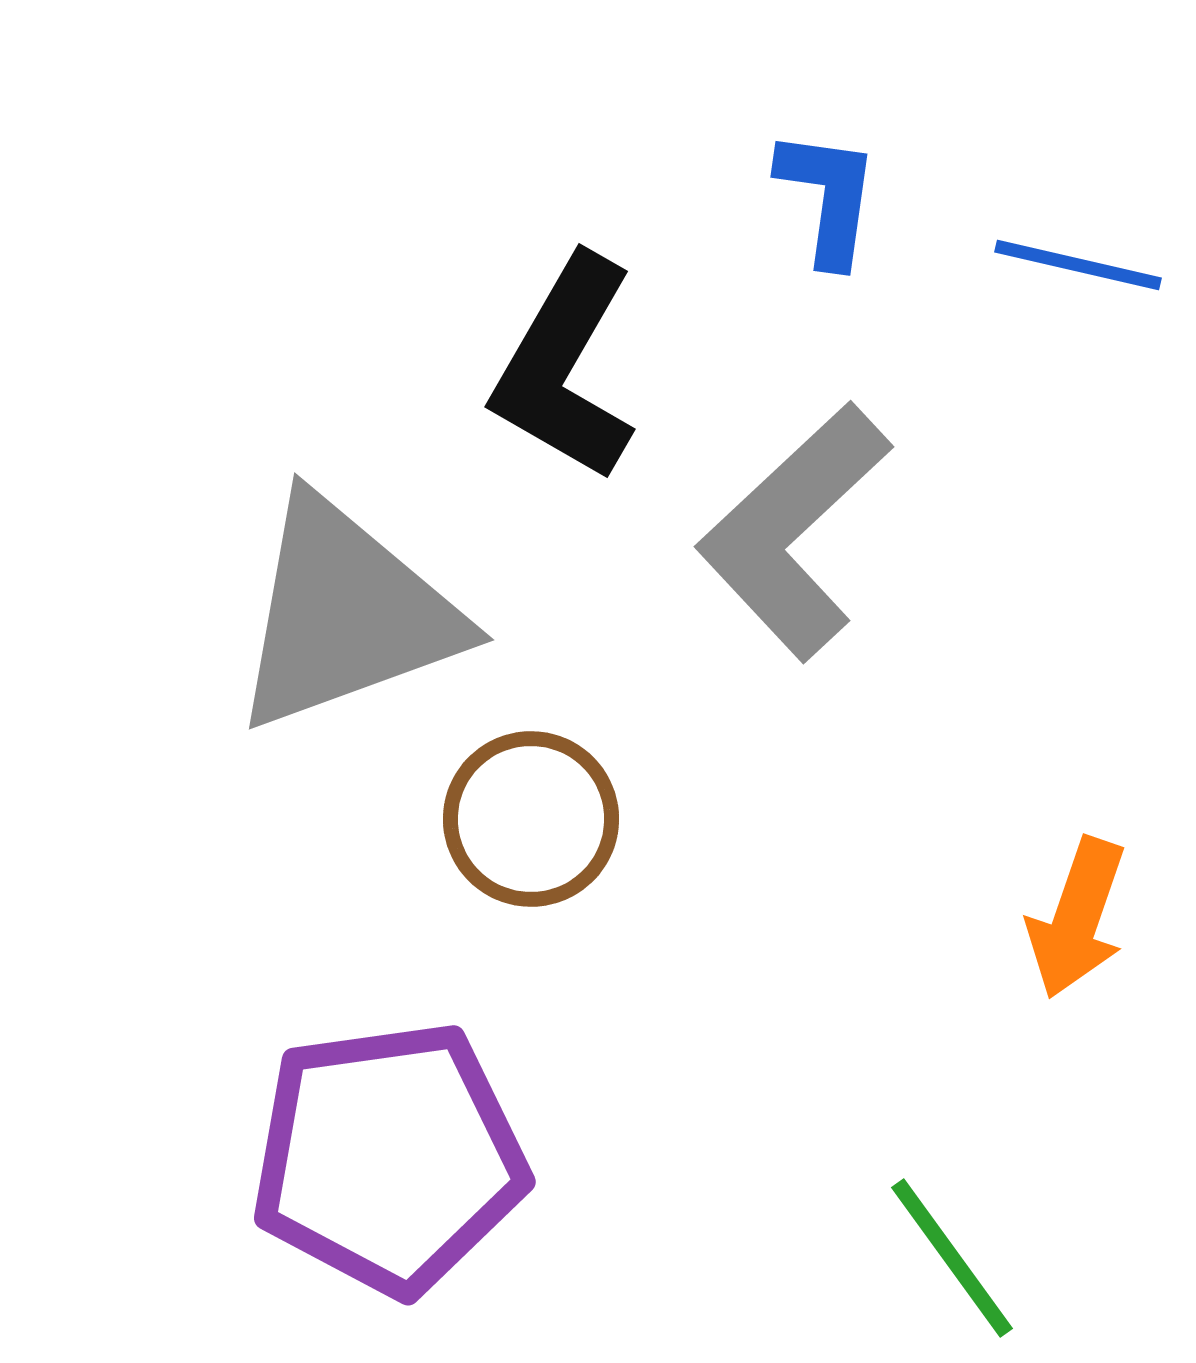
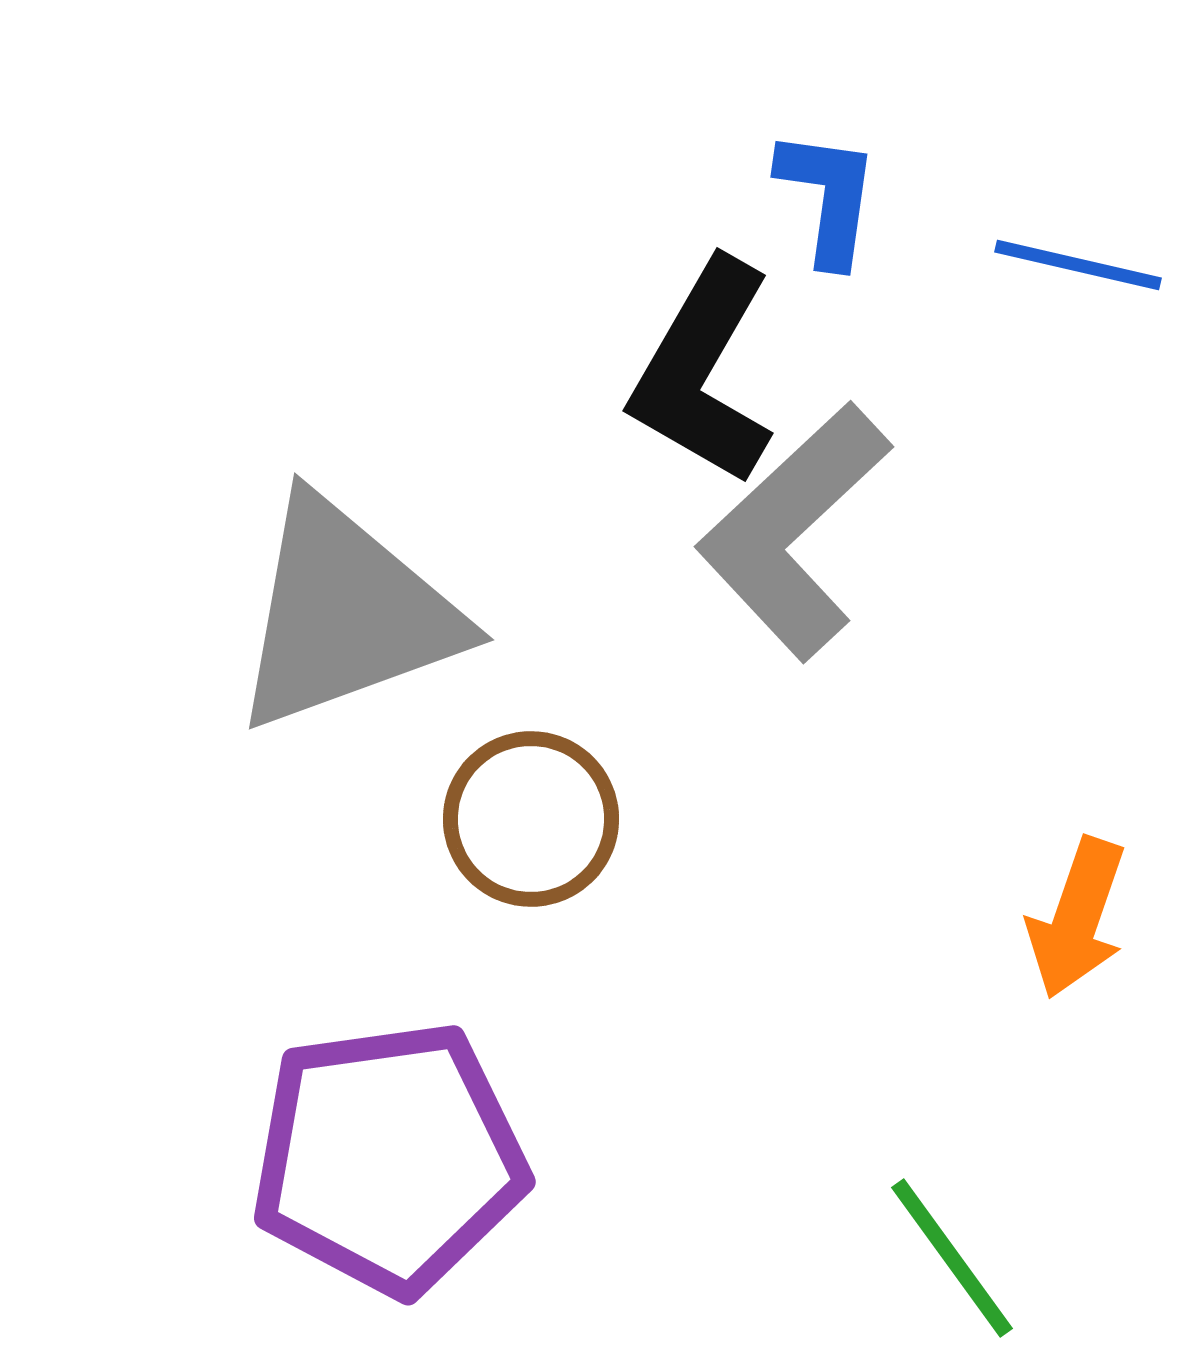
black L-shape: moved 138 px right, 4 px down
